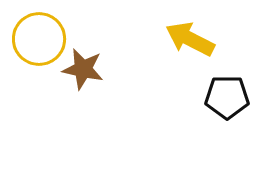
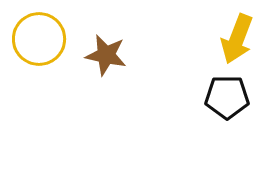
yellow arrow: moved 47 px right; rotated 96 degrees counterclockwise
brown star: moved 23 px right, 14 px up
